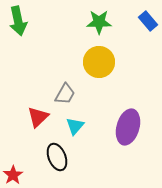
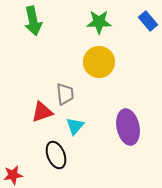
green arrow: moved 15 px right
gray trapezoid: rotated 35 degrees counterclockwise
red triangle: moved 4 px right, 5 px up; rotated 25 degrees clockwise
purple ellipse: rotated 28 degrees counterclockwise
black ellipse: moved 1 px left, 2 px up
red star: rotated 24 degrees clockwise
